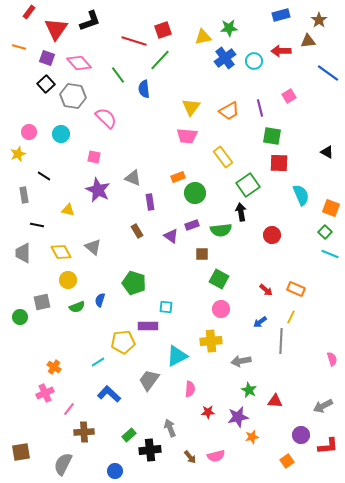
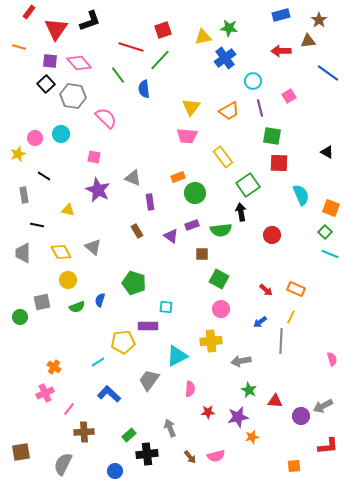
green star at (229, 28): rotated 12 degrees clockwise
red line at (134, 41): moved 3 px left, 6 px down
purple square at (47, 58): moved 3 px right, 3 px down; rotated 14 degrees counterclockwise
cyan circle at (254, 61): moved 1 px left, 20 px down
pink circle at (29, 132): moved 6 px right, 6 px down
purple circle at (301, 435): moved 19 px up
black cross at (150, 450): moved 3 px left, 4 px down
orange square at (287, 461): moved 7 px right, 5 px down; rotated 32 degrees clockwise
